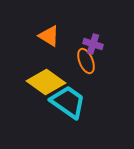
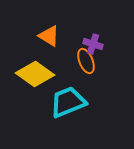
yellow diamond: moved 11 px left, 8 px up
cyan trapezoid: rotated 57 degrees counterclockwise
